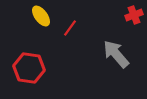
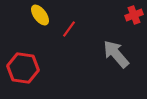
yellow ellipse: moved 1 px left, 1 px up
red line: moved 1 px left, 1 px down
red hexagon: moved 6 px left
